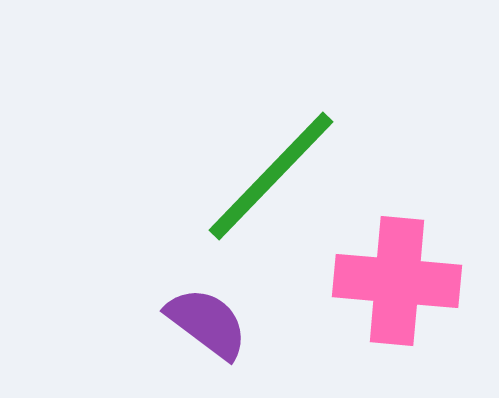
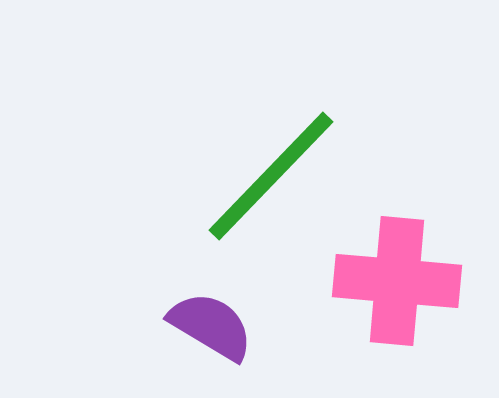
purple semicircle: moved 4 px right, 3 px down; rotated 6 degrees counterclockwise
